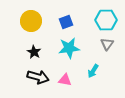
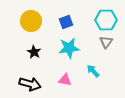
gray triangle: moved 1 px left, 2 px up
cyan arrow: rotated 104 degrees clockwise
black arrow: moved 8 px left, 7 px down
